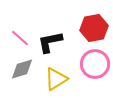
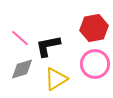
black L-shape: moved 2 px left, 4 px down
